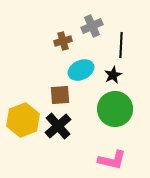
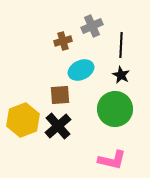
black star: moved 8 px right; rotated 18 degrees counterclockwise
